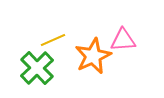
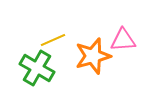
orange star: rotated 9 degrees clockwise
green cross: rotated 16 degrees counterclockwise
